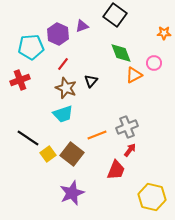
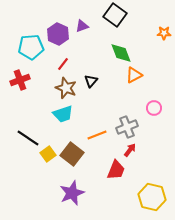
pink circle: moved 45 px down
